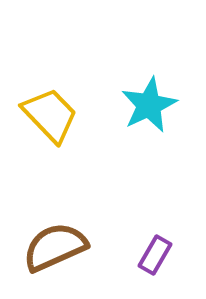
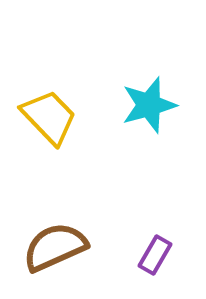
cyan star: rotated 10 degrees clockwise
yellow trapezoid: moved 1 px left, 2 px down
